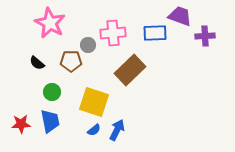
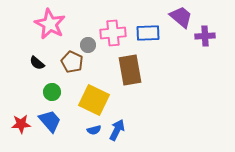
purple trapezoid: moved 1 px right, 1 px down; rotated 20 degrees clockwise
pink star: moved 1 px down
blue rectangle: moved 7 px left
brown pentagon: moved 1 px right, 1 px down; rotated 25 degrees clockwise
brown rectangle: rotated 56 degrees counterclockwise
yellow square: moved 2 px up; rotated 8 degrees clockwise
blue trapezoid: rotated 30 degrees counterclockwise
blue semicircle: rotated 24 degrees clockwise
